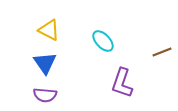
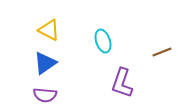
cyan ellipse: rotated 25 degrees clockwise
blue triangle: rotated 30 degrees clockwise
